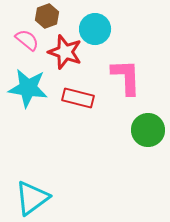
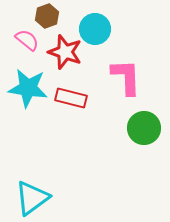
red rectangle: moved 7 px left
green circle: moved 4 px left, 2 px up
